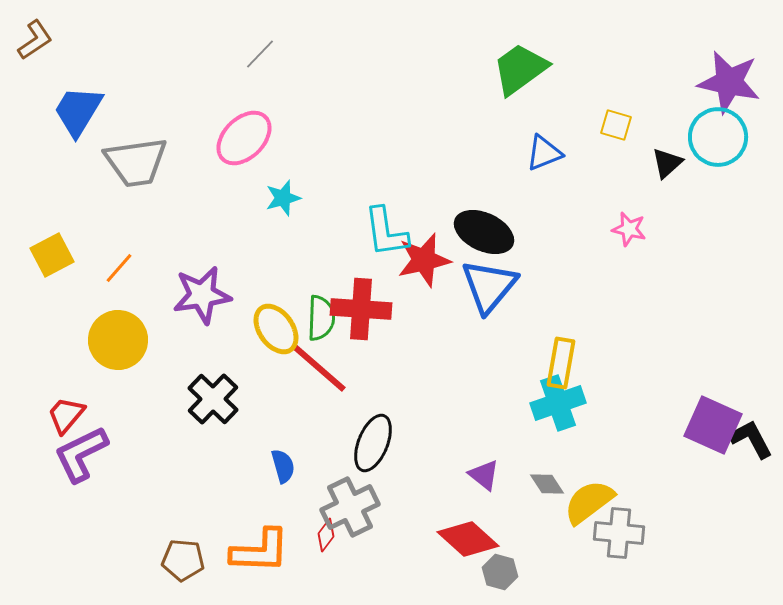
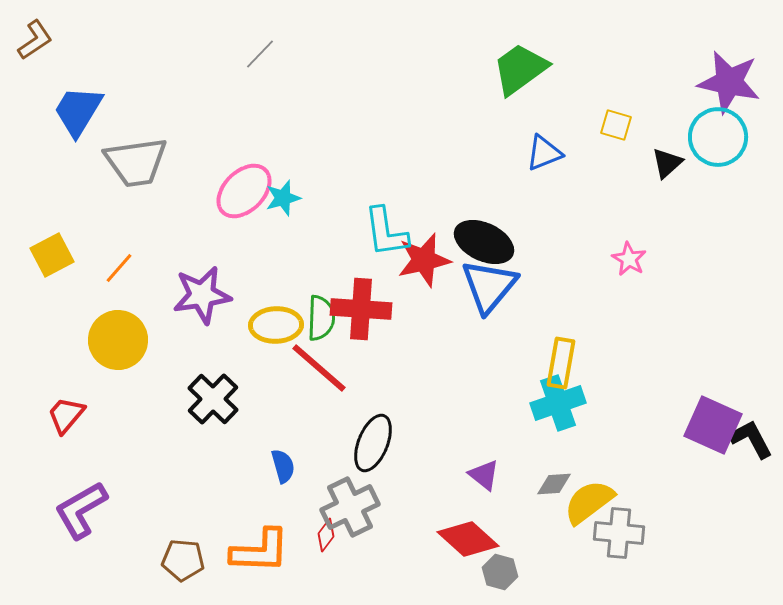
pink ellipse at (244, 138): moved 53 px down
pink star at (629, 229): moved 30 px down; rotated 16 degrees clockwise
black ellipse at (484, 232): moved 10 px down
yellow ellipse at (276, 329): moved 4 px up; rotated 57 degrees counterclockwise
purple L-shape at (81, 454): moved 56 px down; rotated 4 degrees counterclockwise
gray diamond at (547, 484): moved 7 px right; rotated 60 degrees counterclockwise
